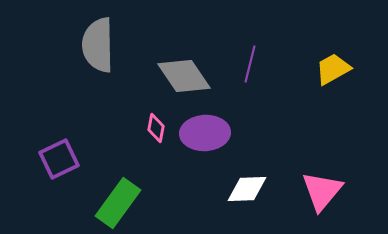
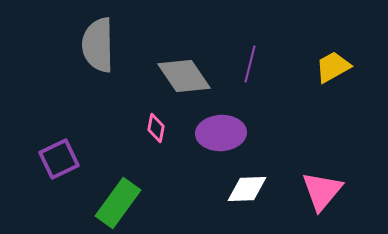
yellow trapezoid: moved 2 px up
purple ellipse: moved 16 px right
